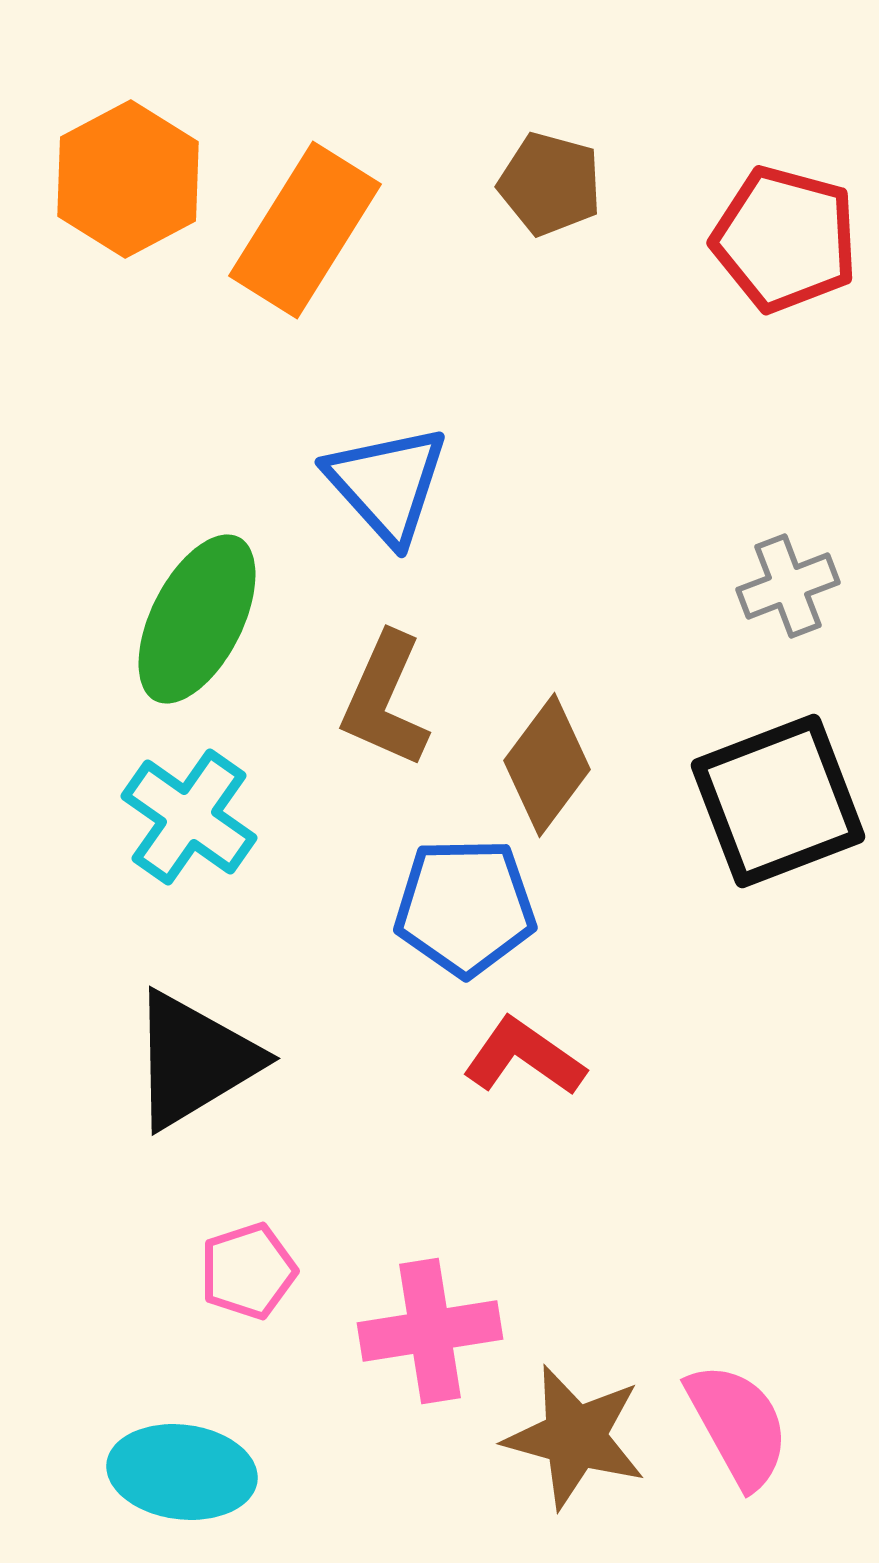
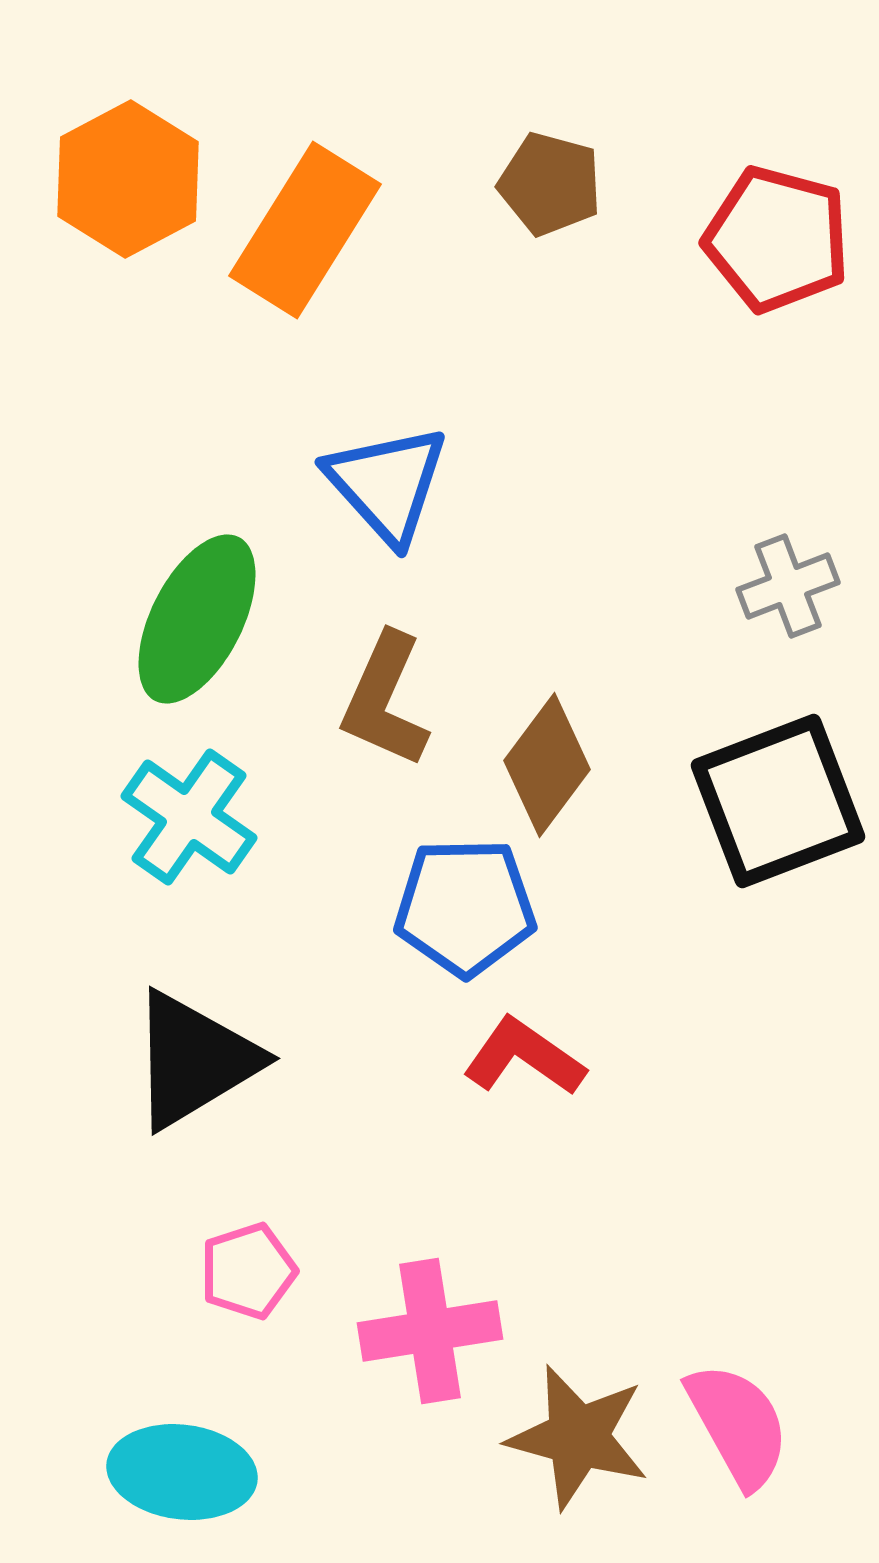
red pentagon: moved 8 px left
brown star: moved 3 px right
